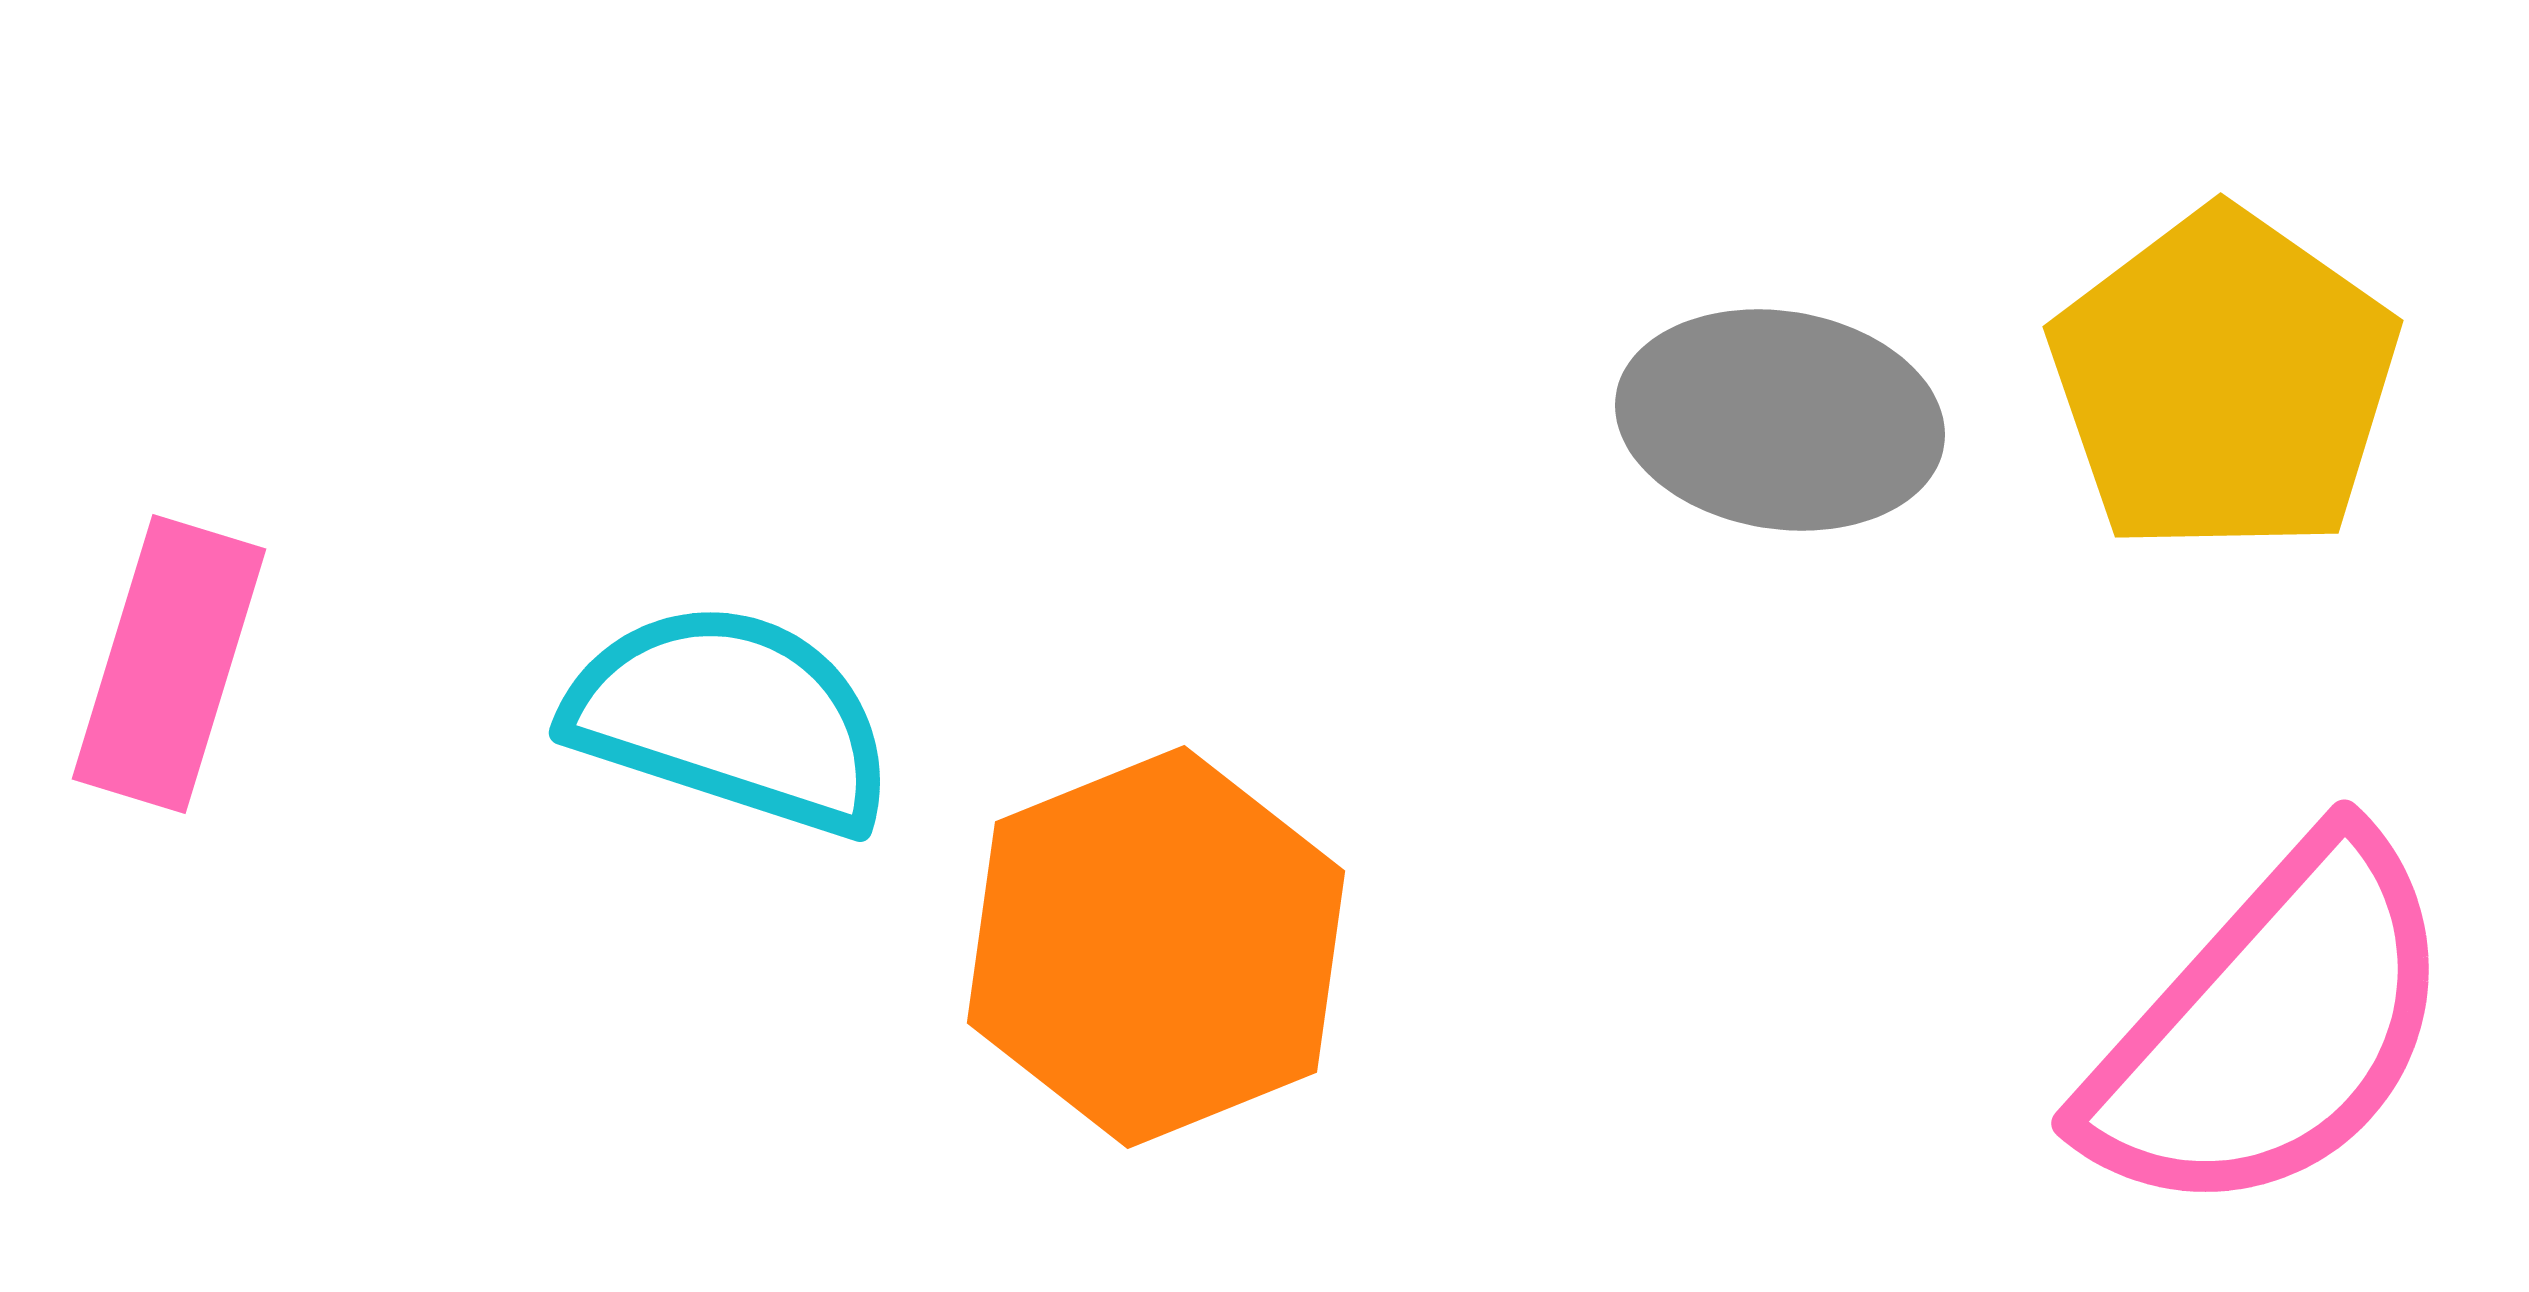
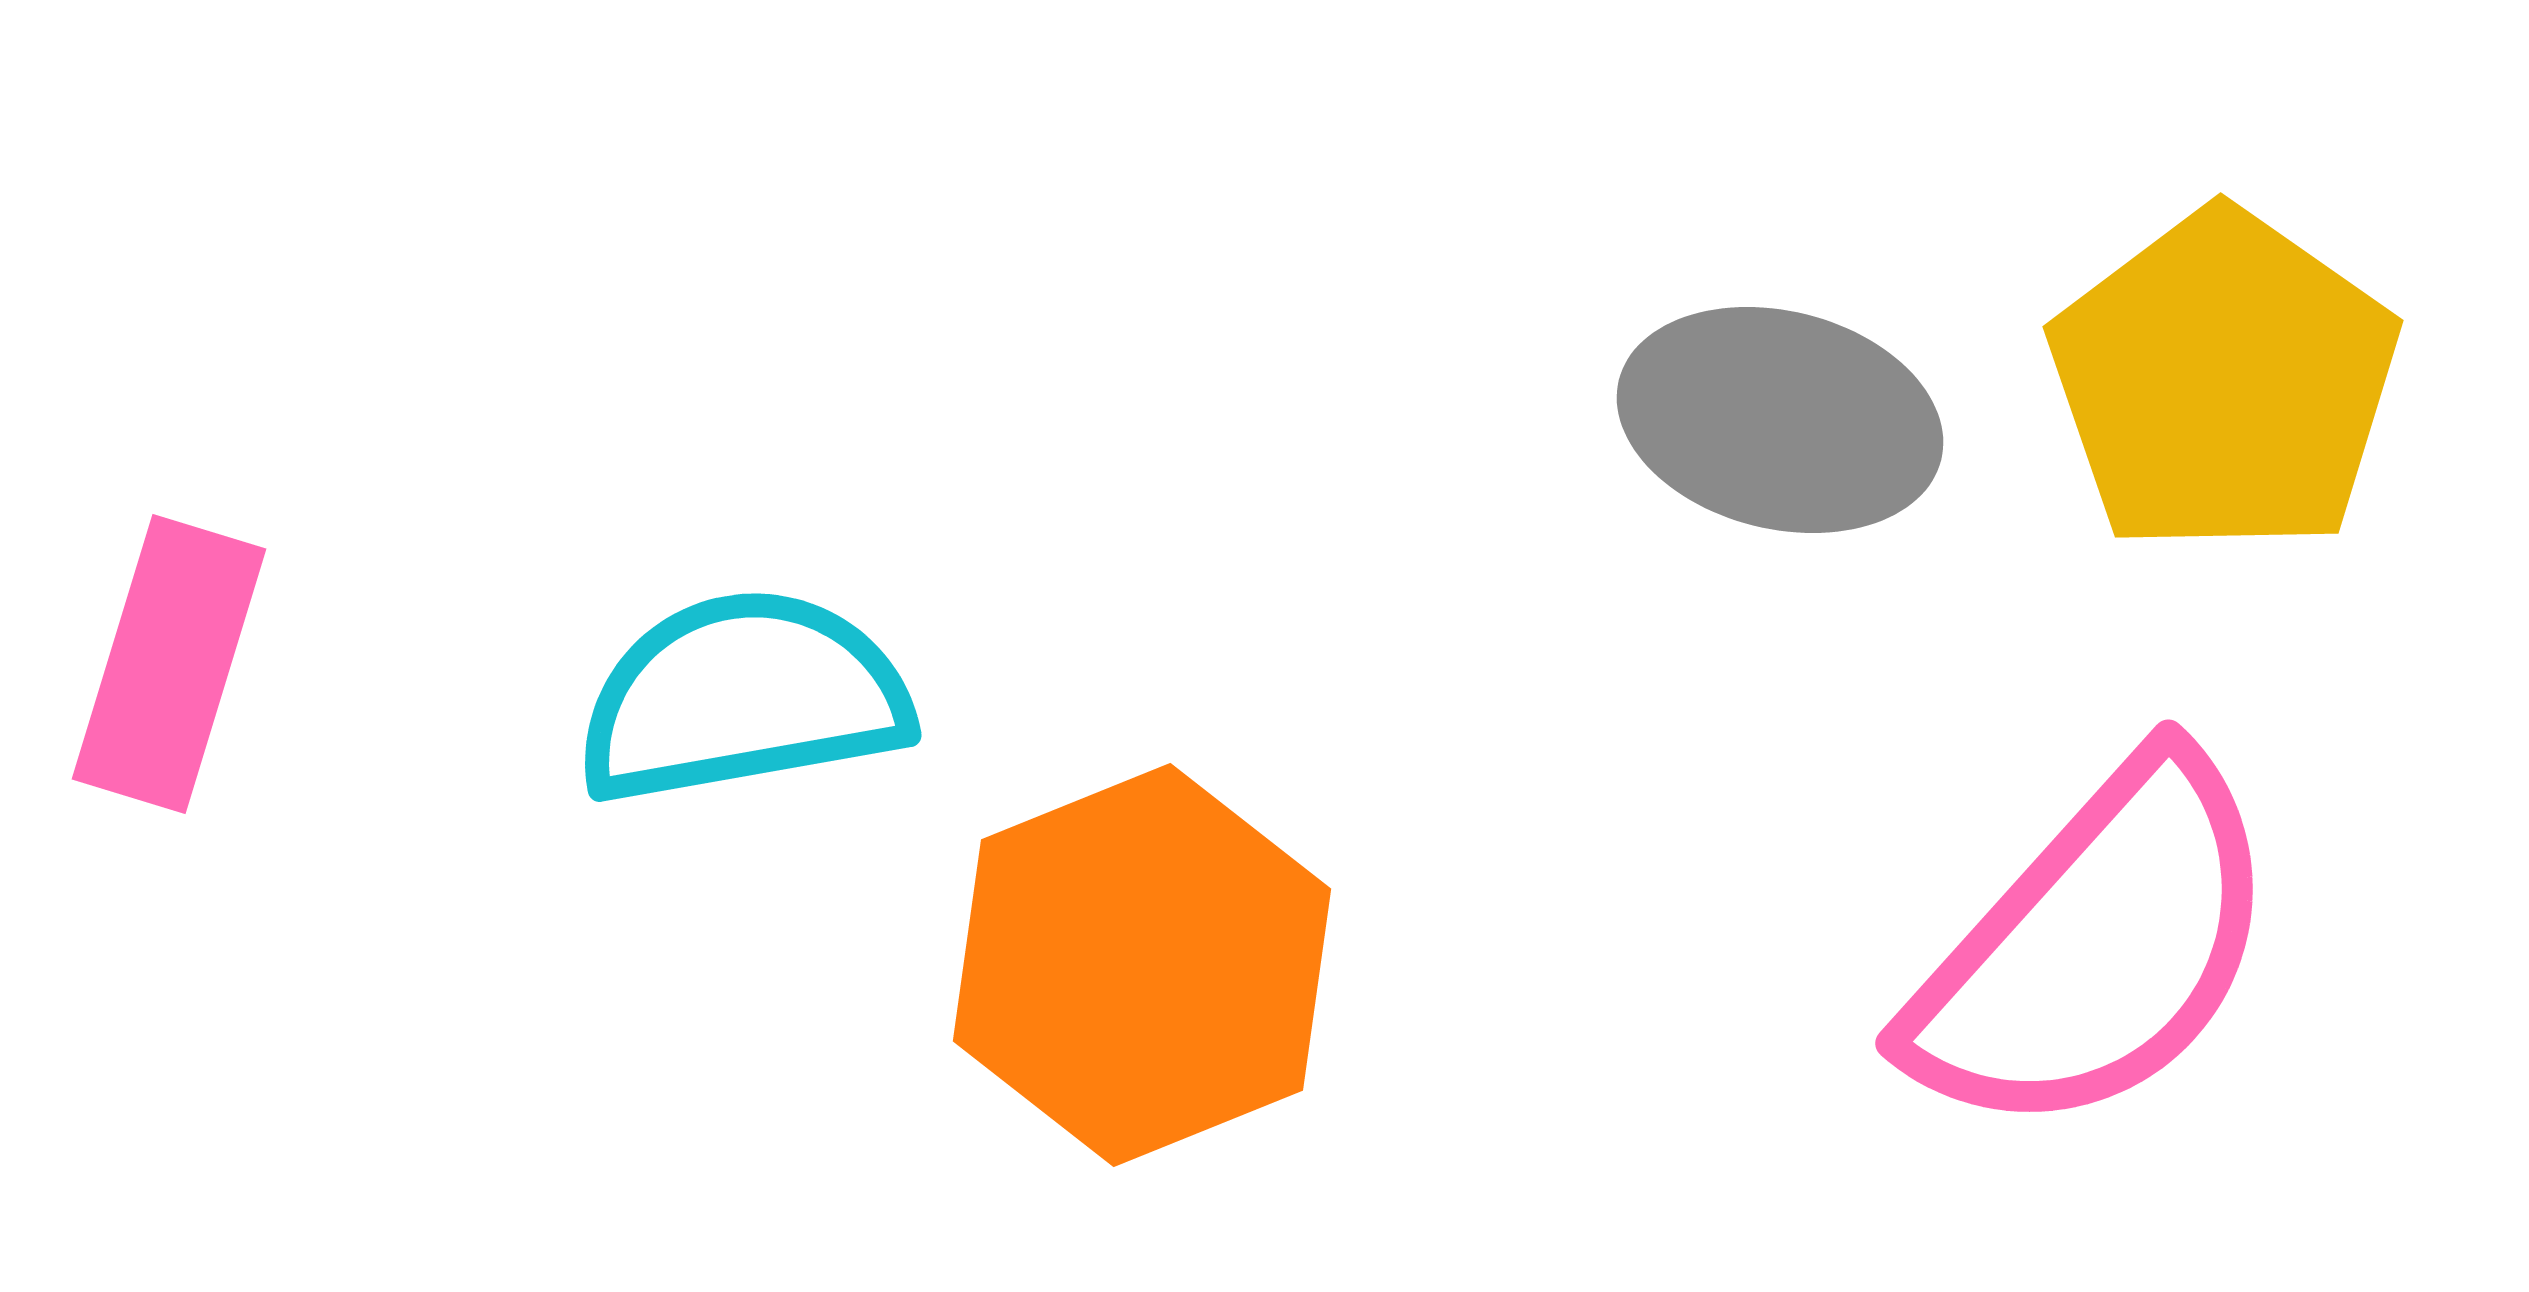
gray ellipse: rotated 5 degrees clockwise
cyan semicircle: moved 12 px right, 21 px up; rotated 28 degrees counterclockwise
orange hexagon: moved 14 px left, 18 px down
pink semicircle: moved 176 px left, 80 px up
